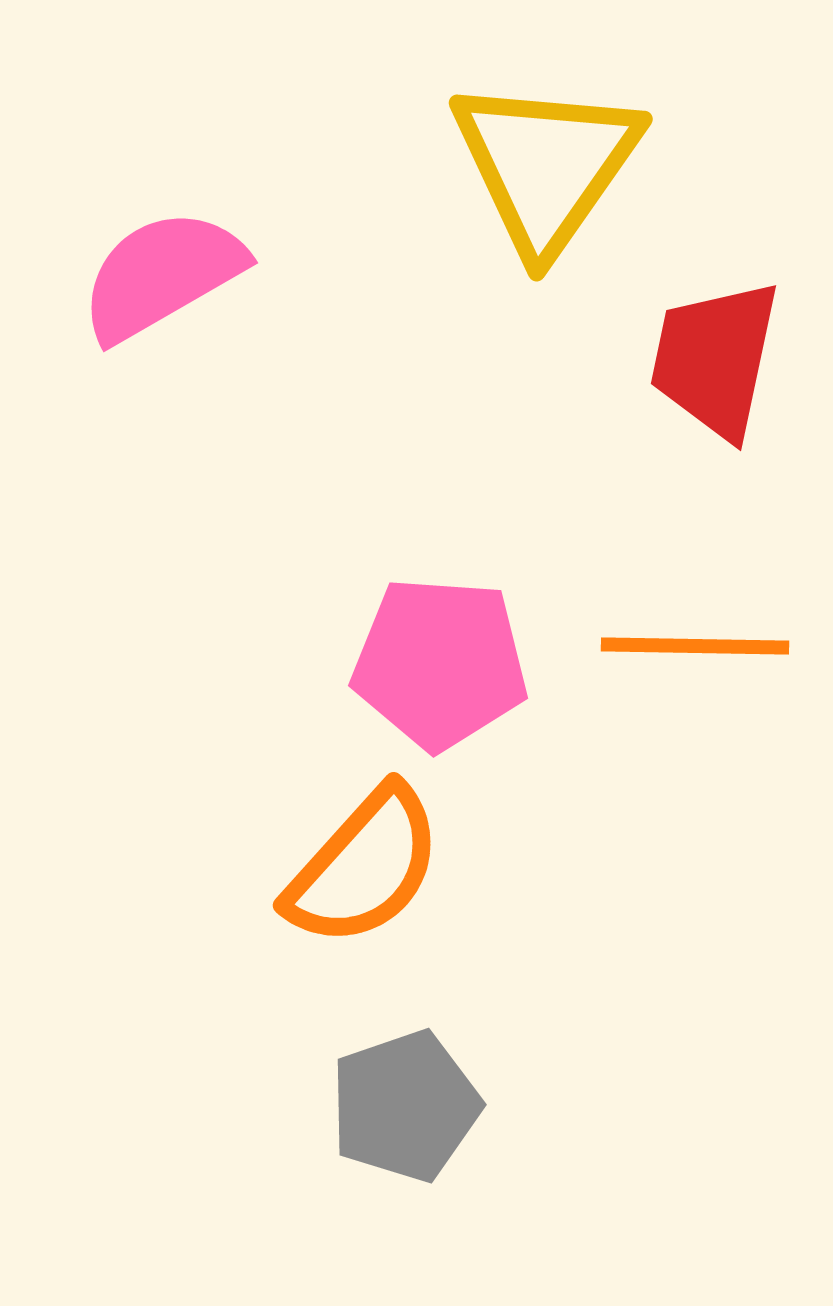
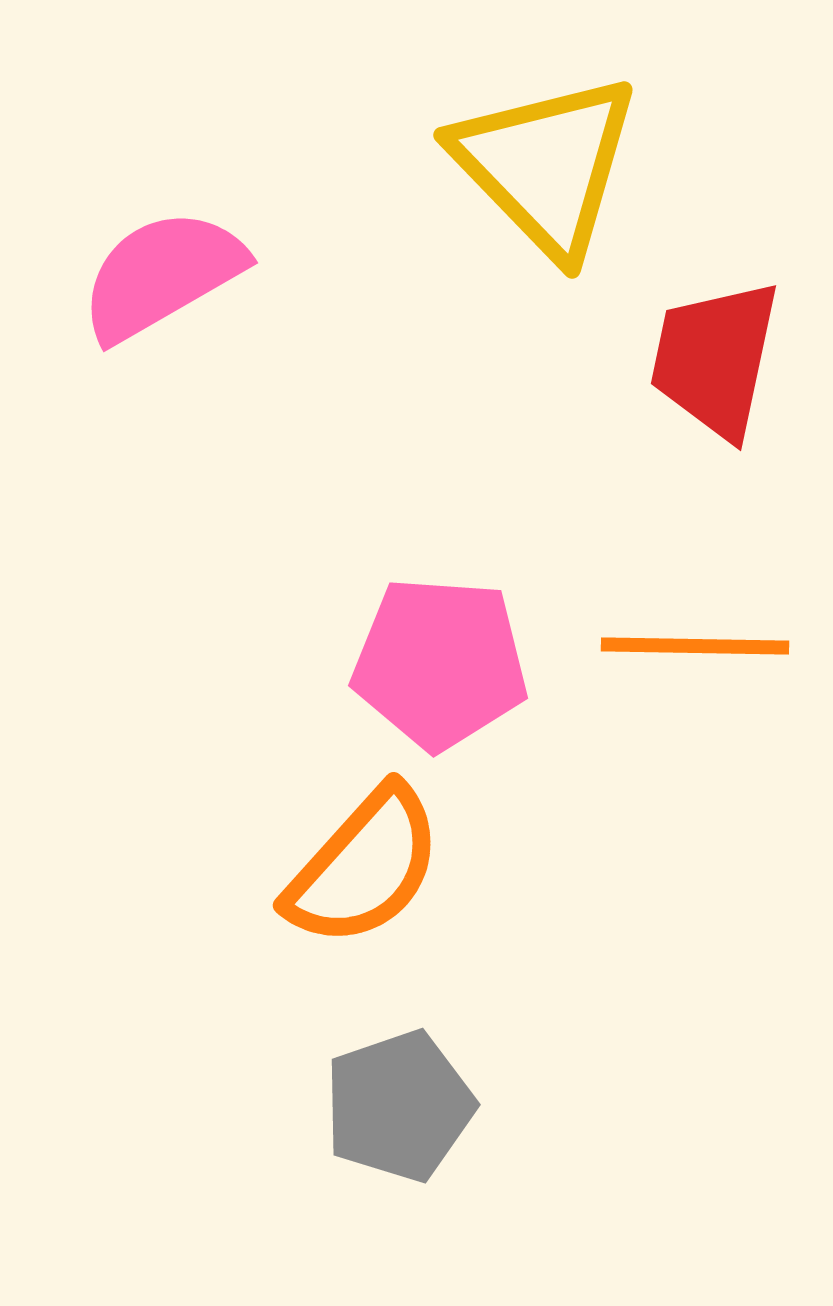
yellow triangle: rotated 19 degrees counterclockwise
gray pentagon: moved 6 px left
